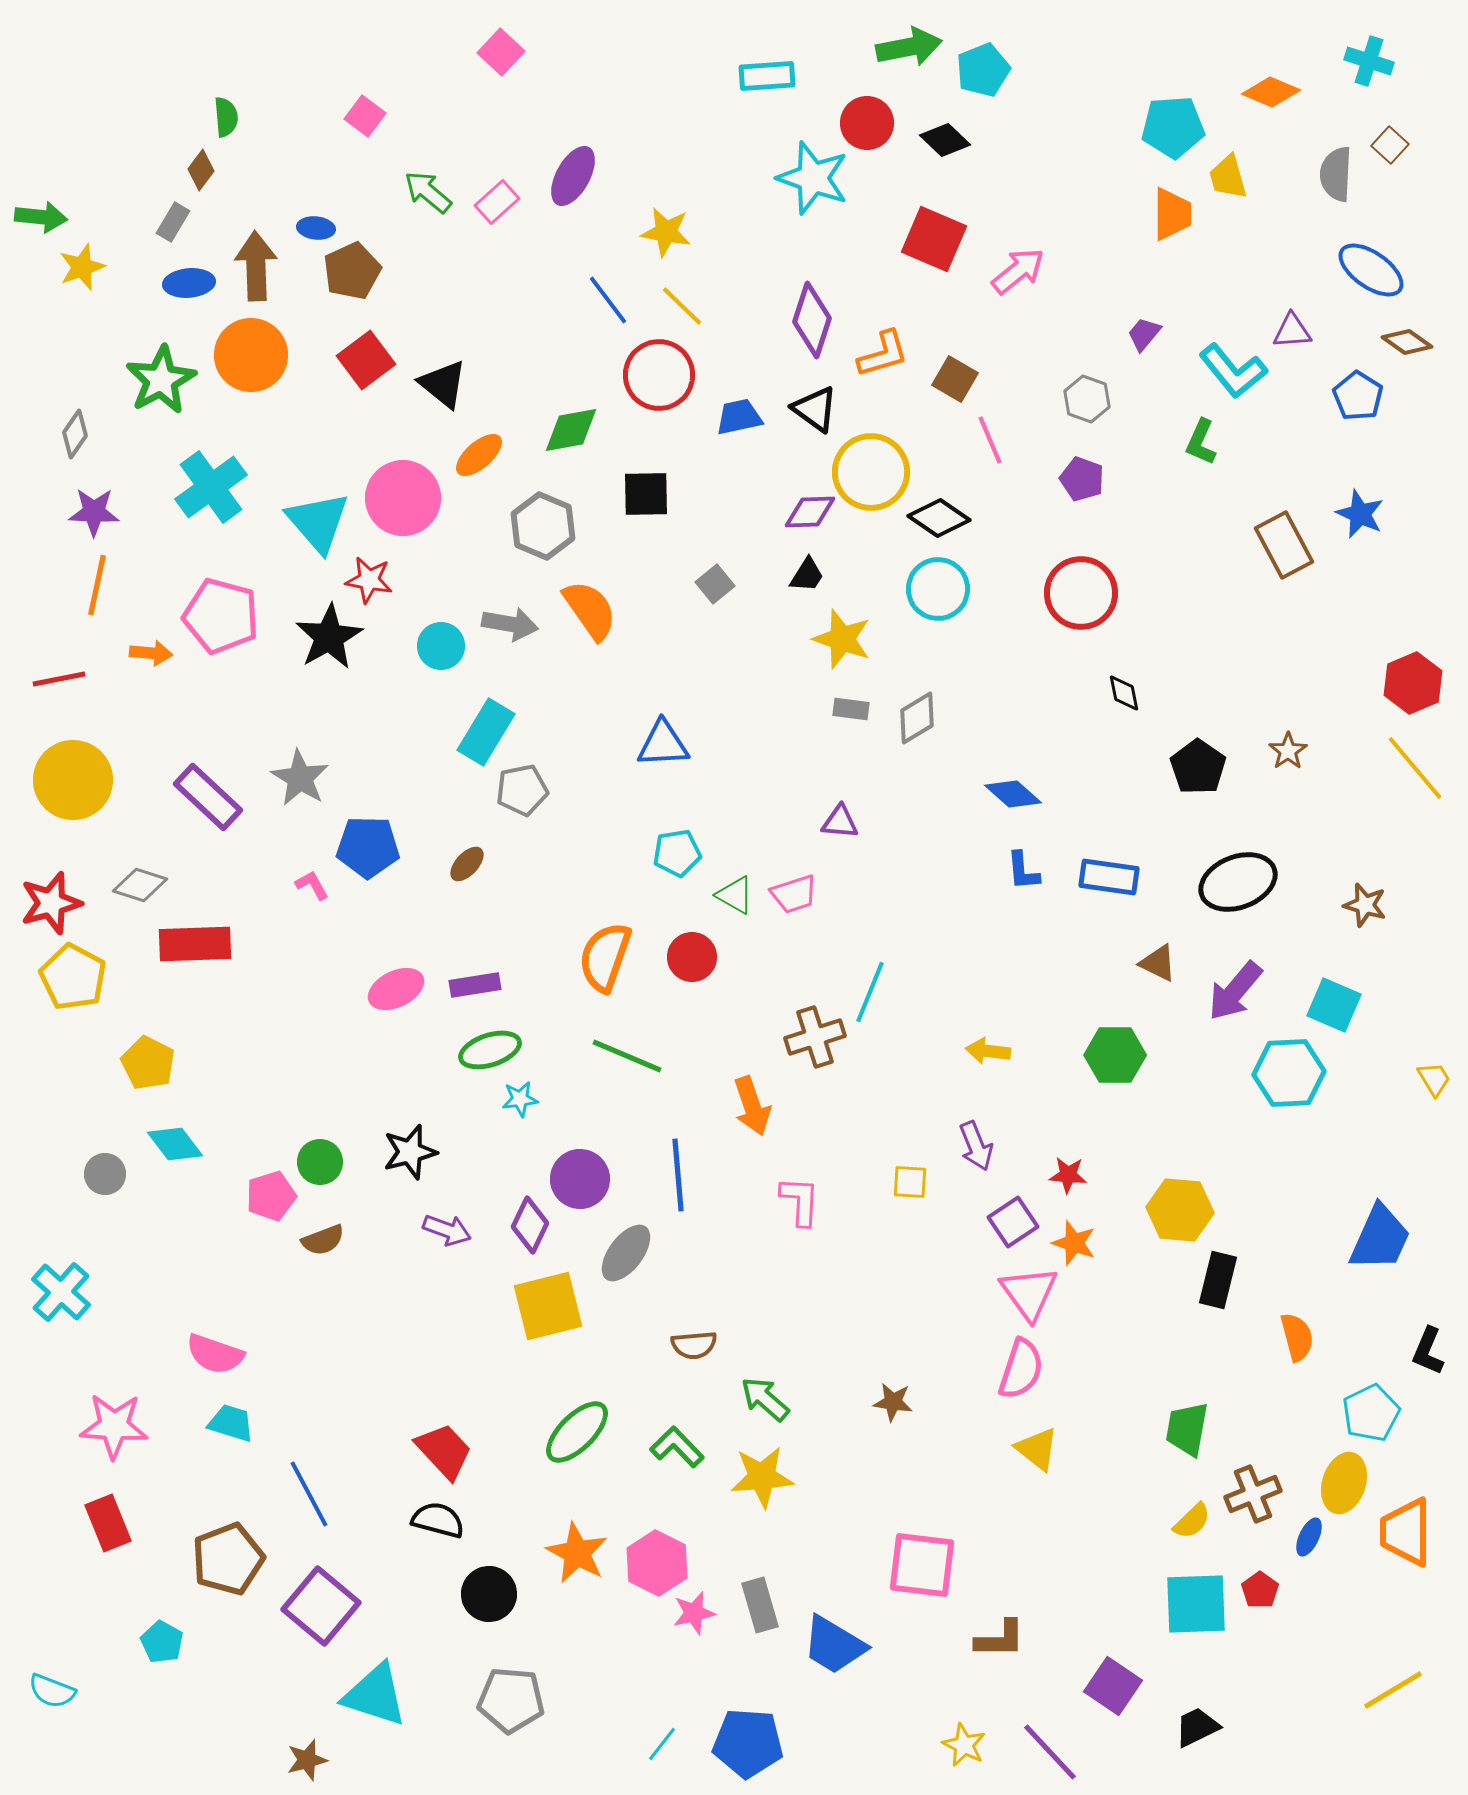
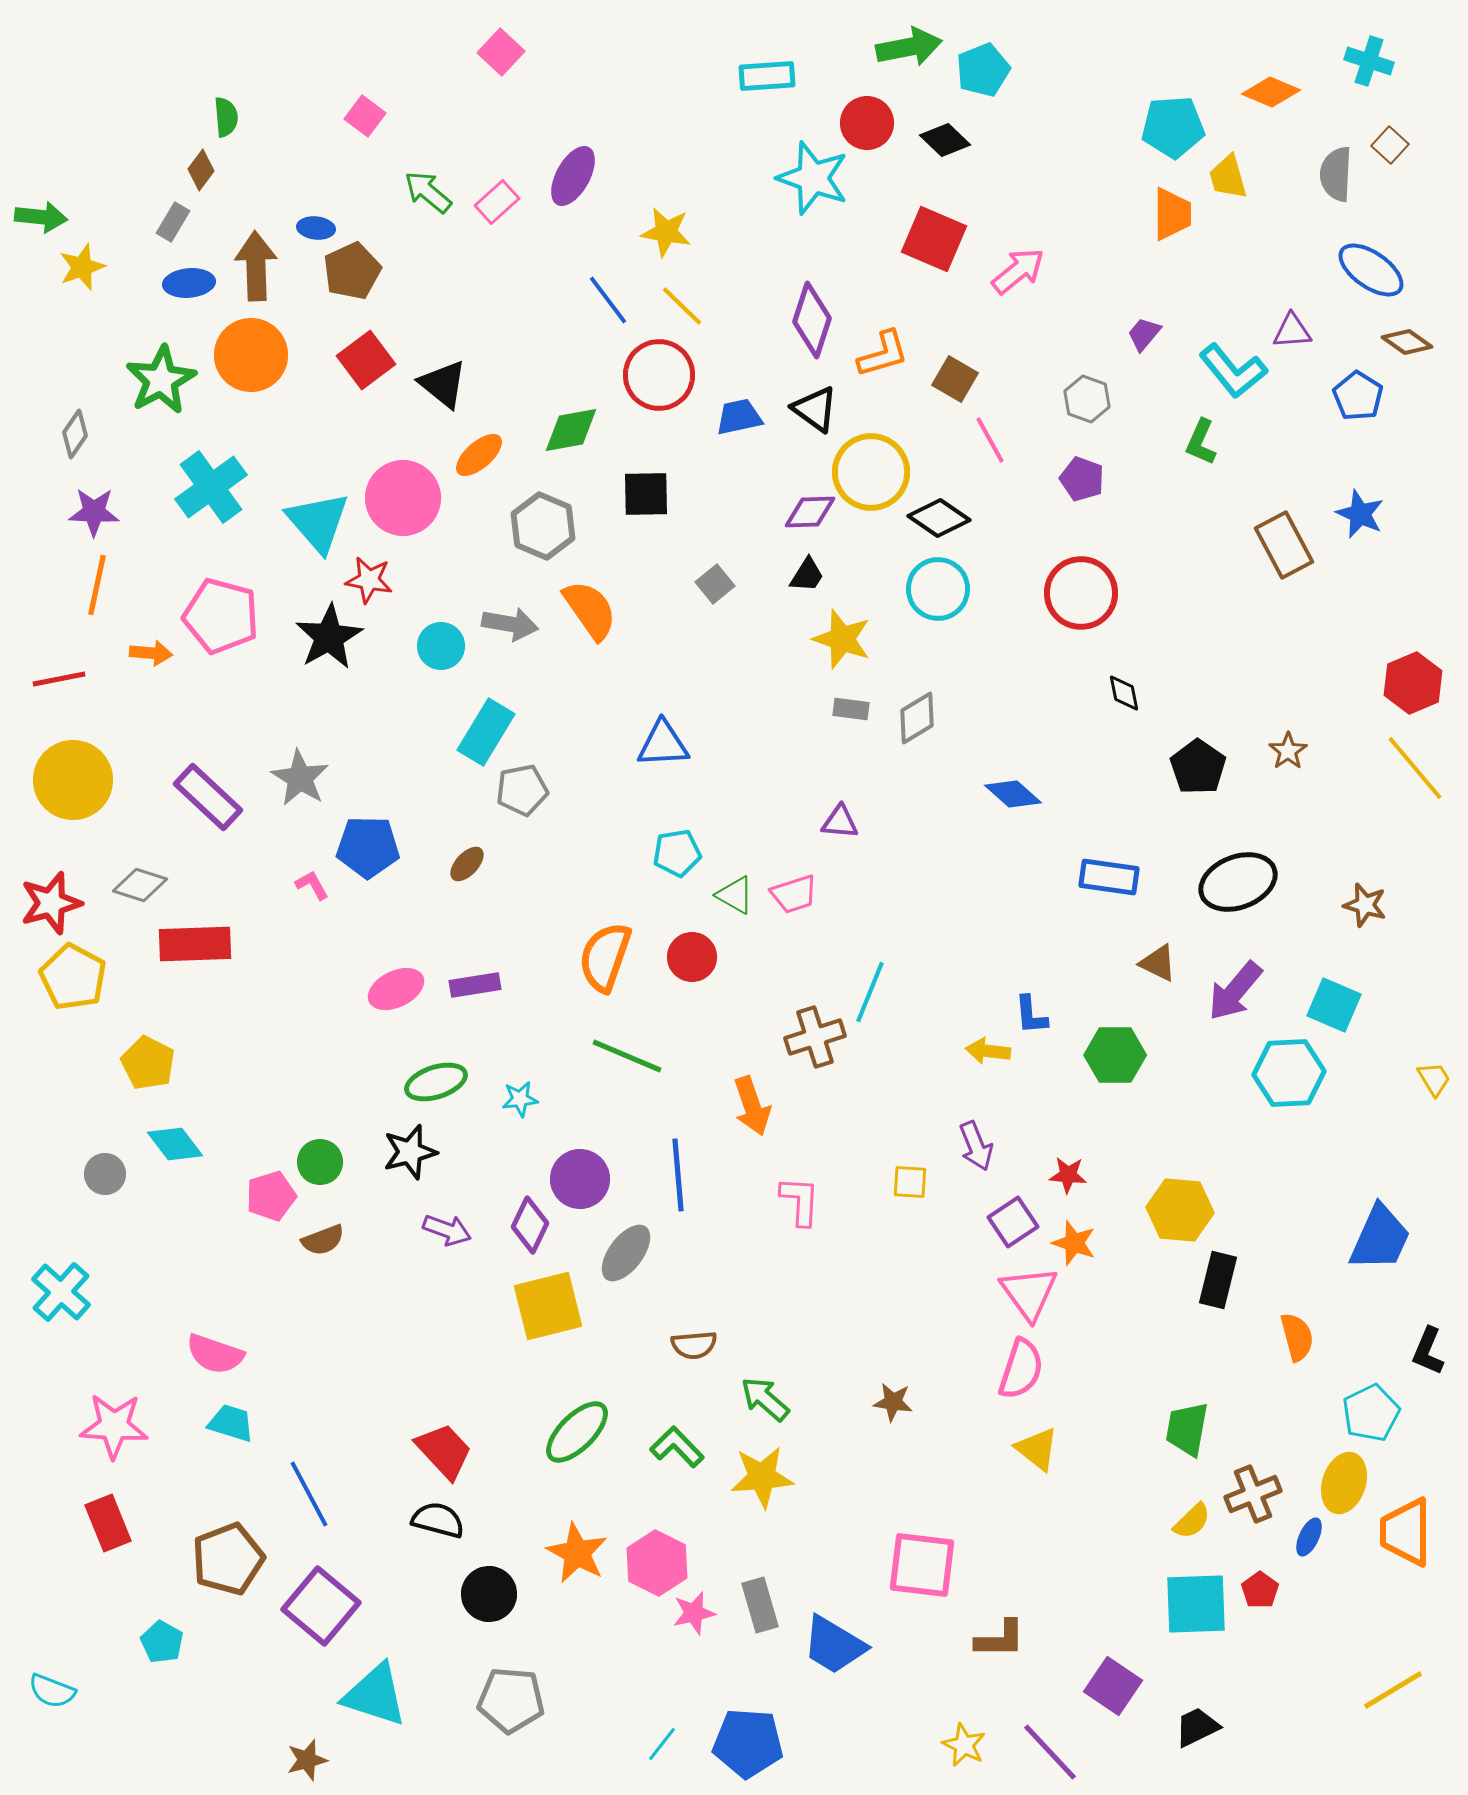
pink line at (990, 440): rotated 6 degrees counterclockwise
blue L-shape at (1023, 871): moved 8 px right, 144 px down
green ellipse at (490, 1050): moved 54 px left, 32 px down
